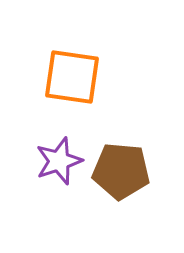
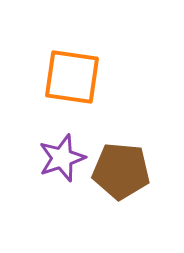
purple star: moved 3 px right, 3 px up
